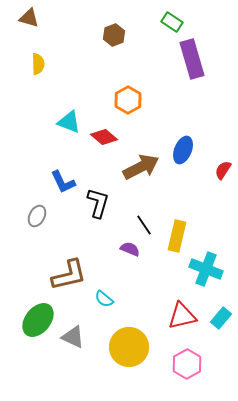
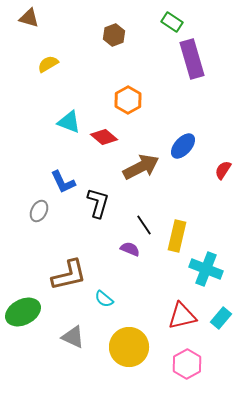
yellow semicircle: moved 10 px right; rotated 120 degrees counterclockwise
blue ellipse: moved 4 px up; rotated 20 degrees clockwise
gray ellipse: moved 2 px right, 5 px up
green ellipse: moved 15 px left, 8 px up; rotated 24 degrees clockwise
